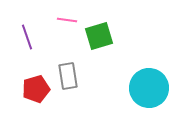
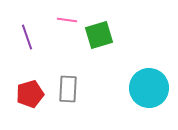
green square: moved 1 px up
gray rectangle: moved 13 px down; rotated 12 degrees clockwise
red pentagon: moved 6 px left, 5 px down
